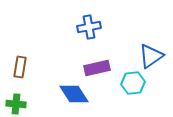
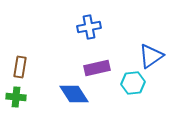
green cross: moved 7 px up
